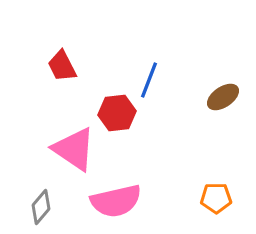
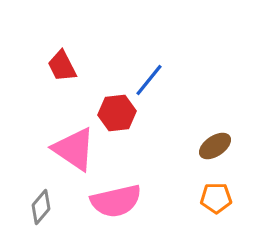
blue line: rotated 18 degrees clockwise
brown ellipse: moved 8 px left, 49 px down
